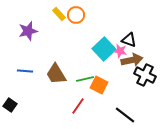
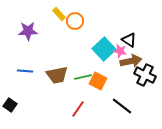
orange circle: moved 1 px left, 6 px down
purple star: rotated 12 degrees clockwise
black triangle: rotated 14 degrees clockwise
brown arrow: moved 1 px left, 1 px down
brown trapezoid: moved 1 px right, 1 px down; rotated 70 degrees counterclockwise
green line: moved 2 px left, 2 px up
orange square: moved 1 px left, 4 px up
red line: moved 3 px down
black line: moved 3 px left, 9 px up
